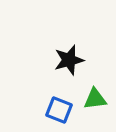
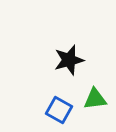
blue square: rotated 8 degrees clockwise
